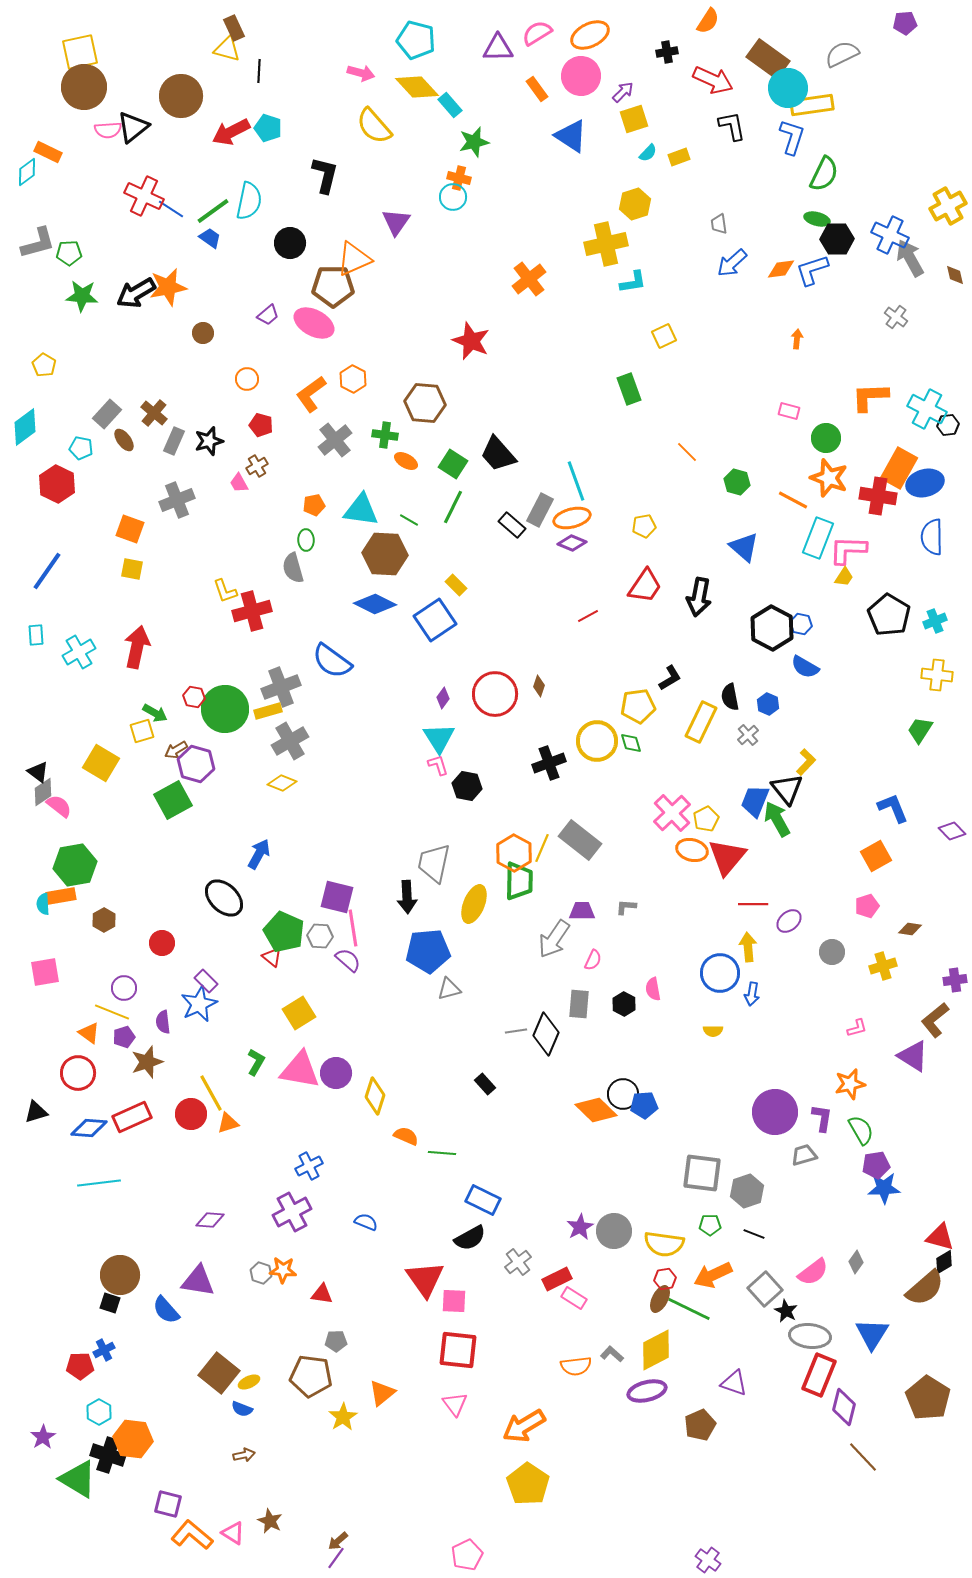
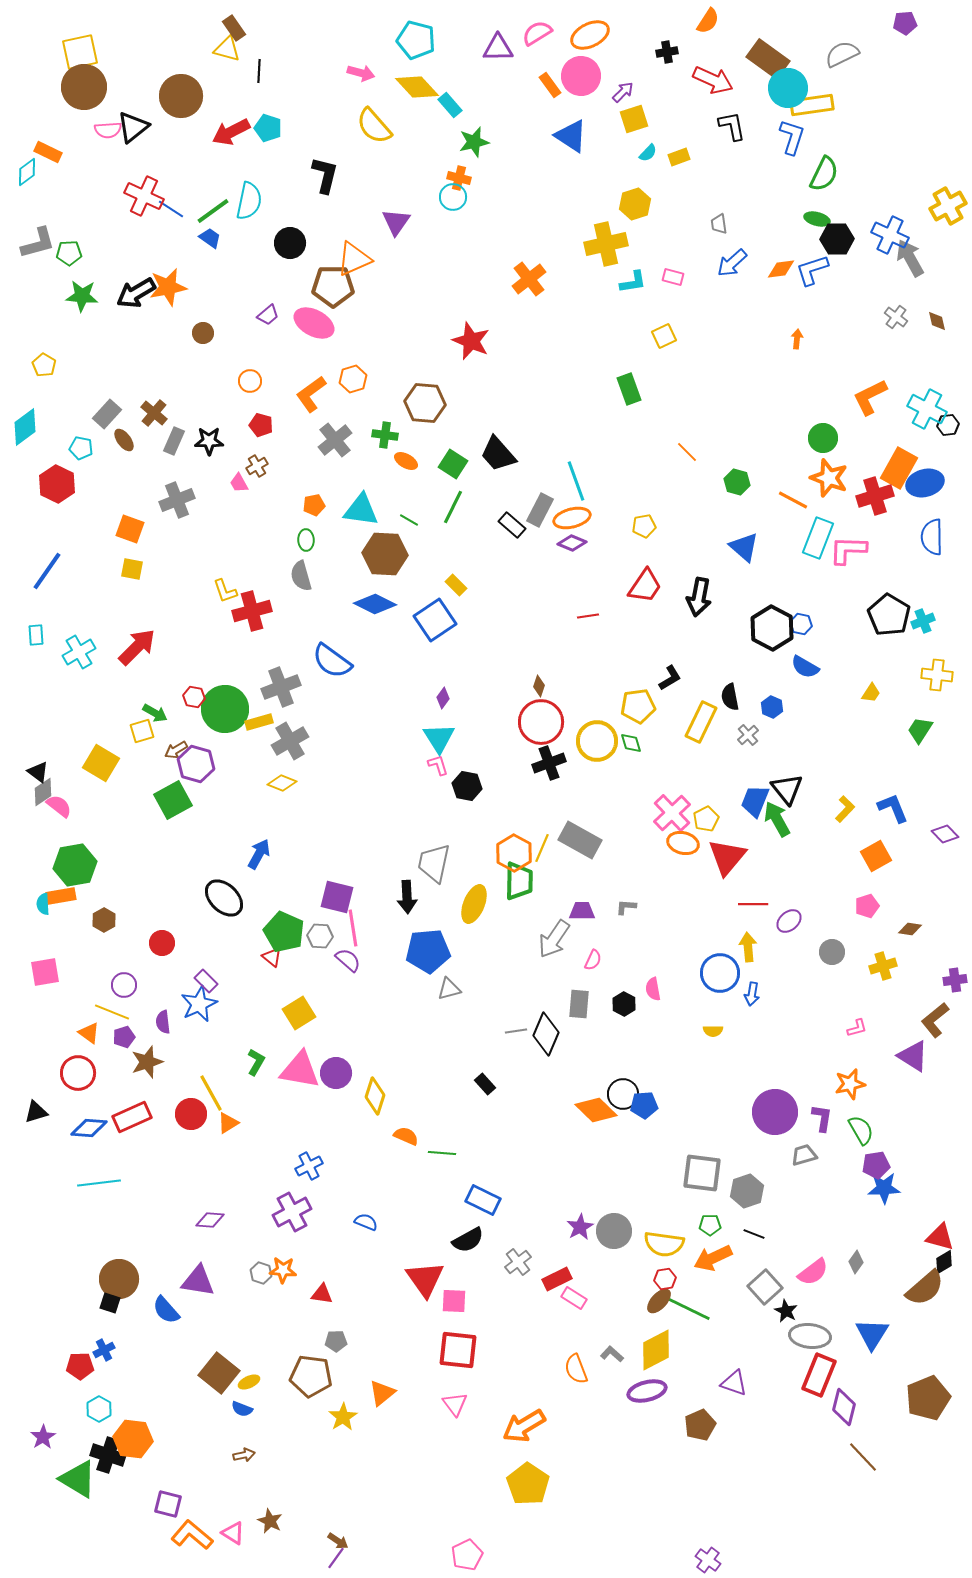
brown rectangle at (234, 28): rotated 10 degrees counterclockwise
orange rectangle at (537, 89): moved 13 px right, 4 px up
brown diamond at (955, 275): moved 18 px left, 46 px down
orange circle at (247, 379): moved 3 px right, 2 px down
orange hexagon at (353, 379): rotated 16 degrees clockwise
orange L-shape at (870, 397): rotated 24 degrees counterclockwise
pink rectangle at (789, 411): moved 116 px left, 134 px up
green circle at (826, 438): moved 3 px left
black star at (209, 441): rotated 16 degrees clockwise
red cross at (878, 496): moved 3 px left; rotated 27 degrees counterclockwise
gray semicircle at (293, 568): moved 8 px right, 8 px down
yellow trapezoid at (844, 577): moved 27 px right, 116 px down
red line at (588, 616): rotated 20 degrees clockwise
cyan cross at (935, 621): moved 12 px left
red arrow at (137, 647): rotated 33 degrees clockwise
red circle at (495, 694): moved 46 px right, 28 px down
blue hexagon at (768, 704): moved 4 px right, 3 px down
yellow rectangle at (268, 711): moved 9 px left, 11 px down
yellow L-shape at (806, 762): moved 39 px right, 47 px down
purple diamond at (952, 831): moved 7 px left, 3 px down
gray rectangle at (580, 840): rotated 9 degrees counterclockwise
orange ellipse at (692, 850): moved 9 px left, 7 px up
purple circle at (124, 988): moved 3 px up
orange triangle at (228, 1123): rotated 15 degrees counterclockwise
black semicircle at (470, 1238): moved 2 px left, 2 px down
brown circle at (120, 1275): moved 1 px left, 4 px down
orange arrow at (713, 1275): moved 17 px up
gray square at (765, 1289): moved 2 px up
brown ellipse at (660, 1299): moved 1 px left, 2 px down; rotated 16 degrees clockwise
orange semicircle at (576, 1366): moved 3 px down; rotated 76 degrees clockwise
brown pentagon at (928, 1398): rotated 18 degrees clockwise
cyan hexagon at (99, 1412): moved 3 px up
brown arrow at (338, 1541): rotated 105 degrees counterclockwise
